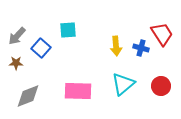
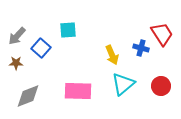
yellow arrow: moved 4 px left, 9 px down; rotated 18 degrees counterclockwise
